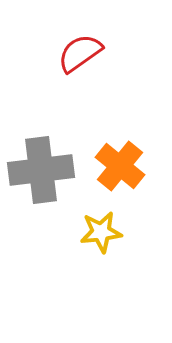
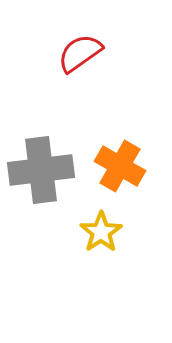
orange cross: rotated 9 degrees counterclockwise
yellow star: rotated 27 degrees counterclockwise
